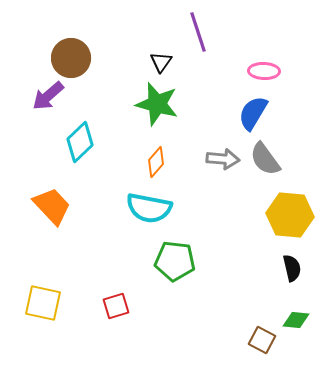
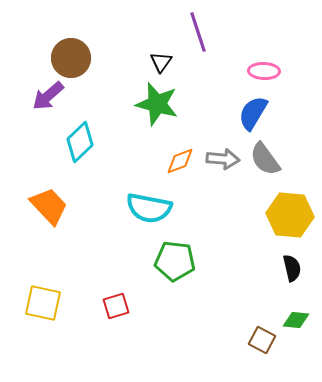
orange diamond: moved 24 px right, 1 px up; rotated 28 degrees clockwise
orange trapezoid: moved 3 px left
